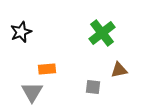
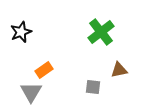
green cross: moved 1 px left, 1 px up
orange rectangle: moved 3 px left, 1 px down; rotated 30 degrees counterclockwise
gray triangle: moved 1 px left
